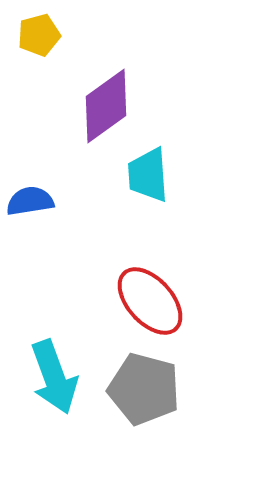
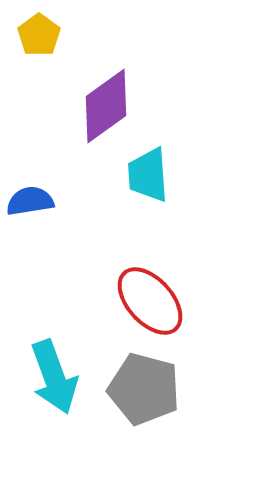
yellow pentagon: rotated 21 degrees counterclockwise
